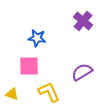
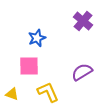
blue star: rotated 30 degrees counterclockwise
yellow L-shape: moved 1 px left
